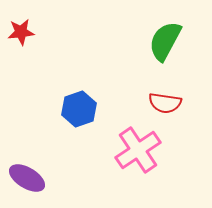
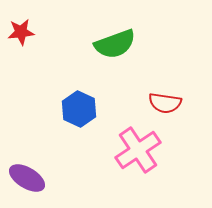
green semicircle: moved 50 px left, 3 px down; rotated 138 degrees counterclockwise
blue hexagon: rotated 16 degrees counterclockwise
